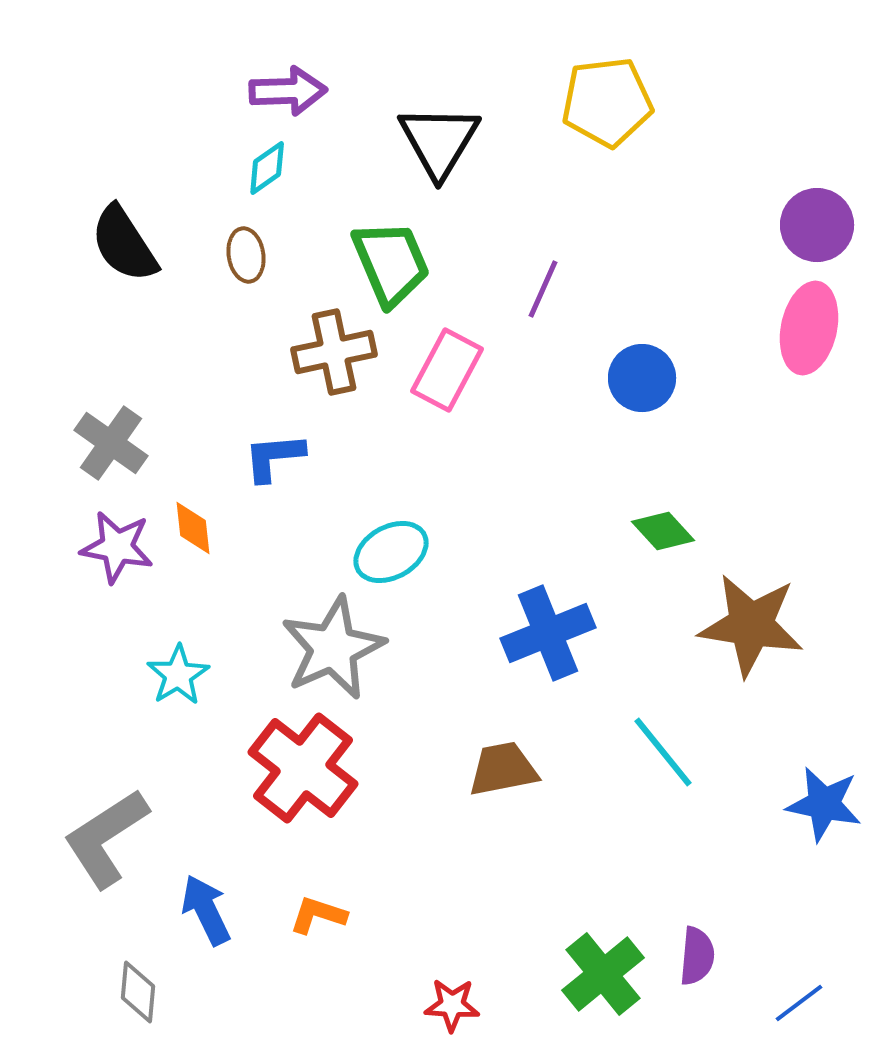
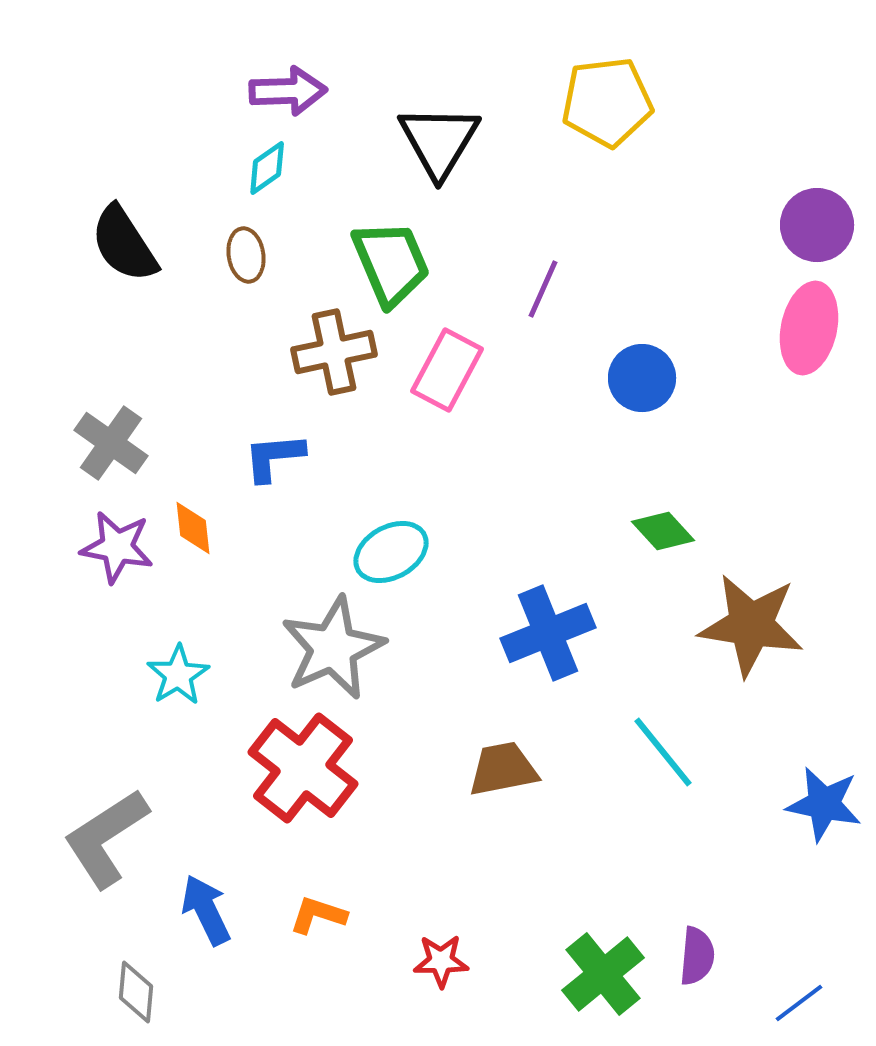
gray diamond: moved 2 px left
red star: moved 11 px left, 44 px up; rotated 4 degrees counterclockwise
